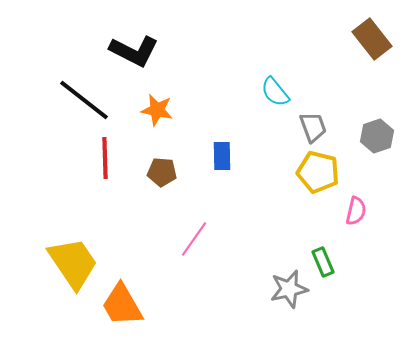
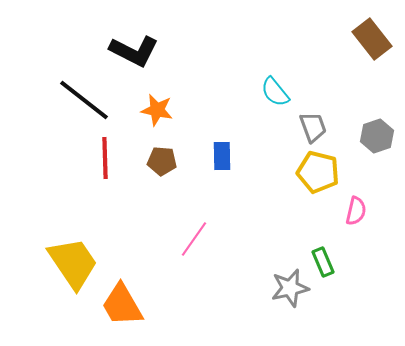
brown pentagon: moved 11 px up
gray star: moved 1 px right, 1 px up
